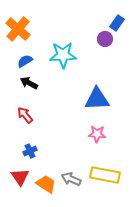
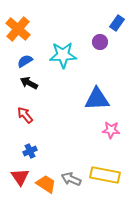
purple circle: moved 5 px left, 3 px down
pink star: moved 14 px right, 4 px up
